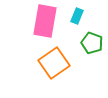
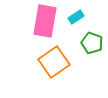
cyan rectangle: moved 1 px left, 1 px down; rotated 35 degrees clockwise
orange square: moved 1 px up
